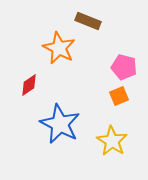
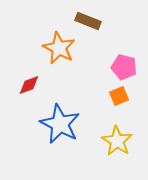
red diamond: rotated 15 degrees clockwise
yellow star: moved 5 px right
